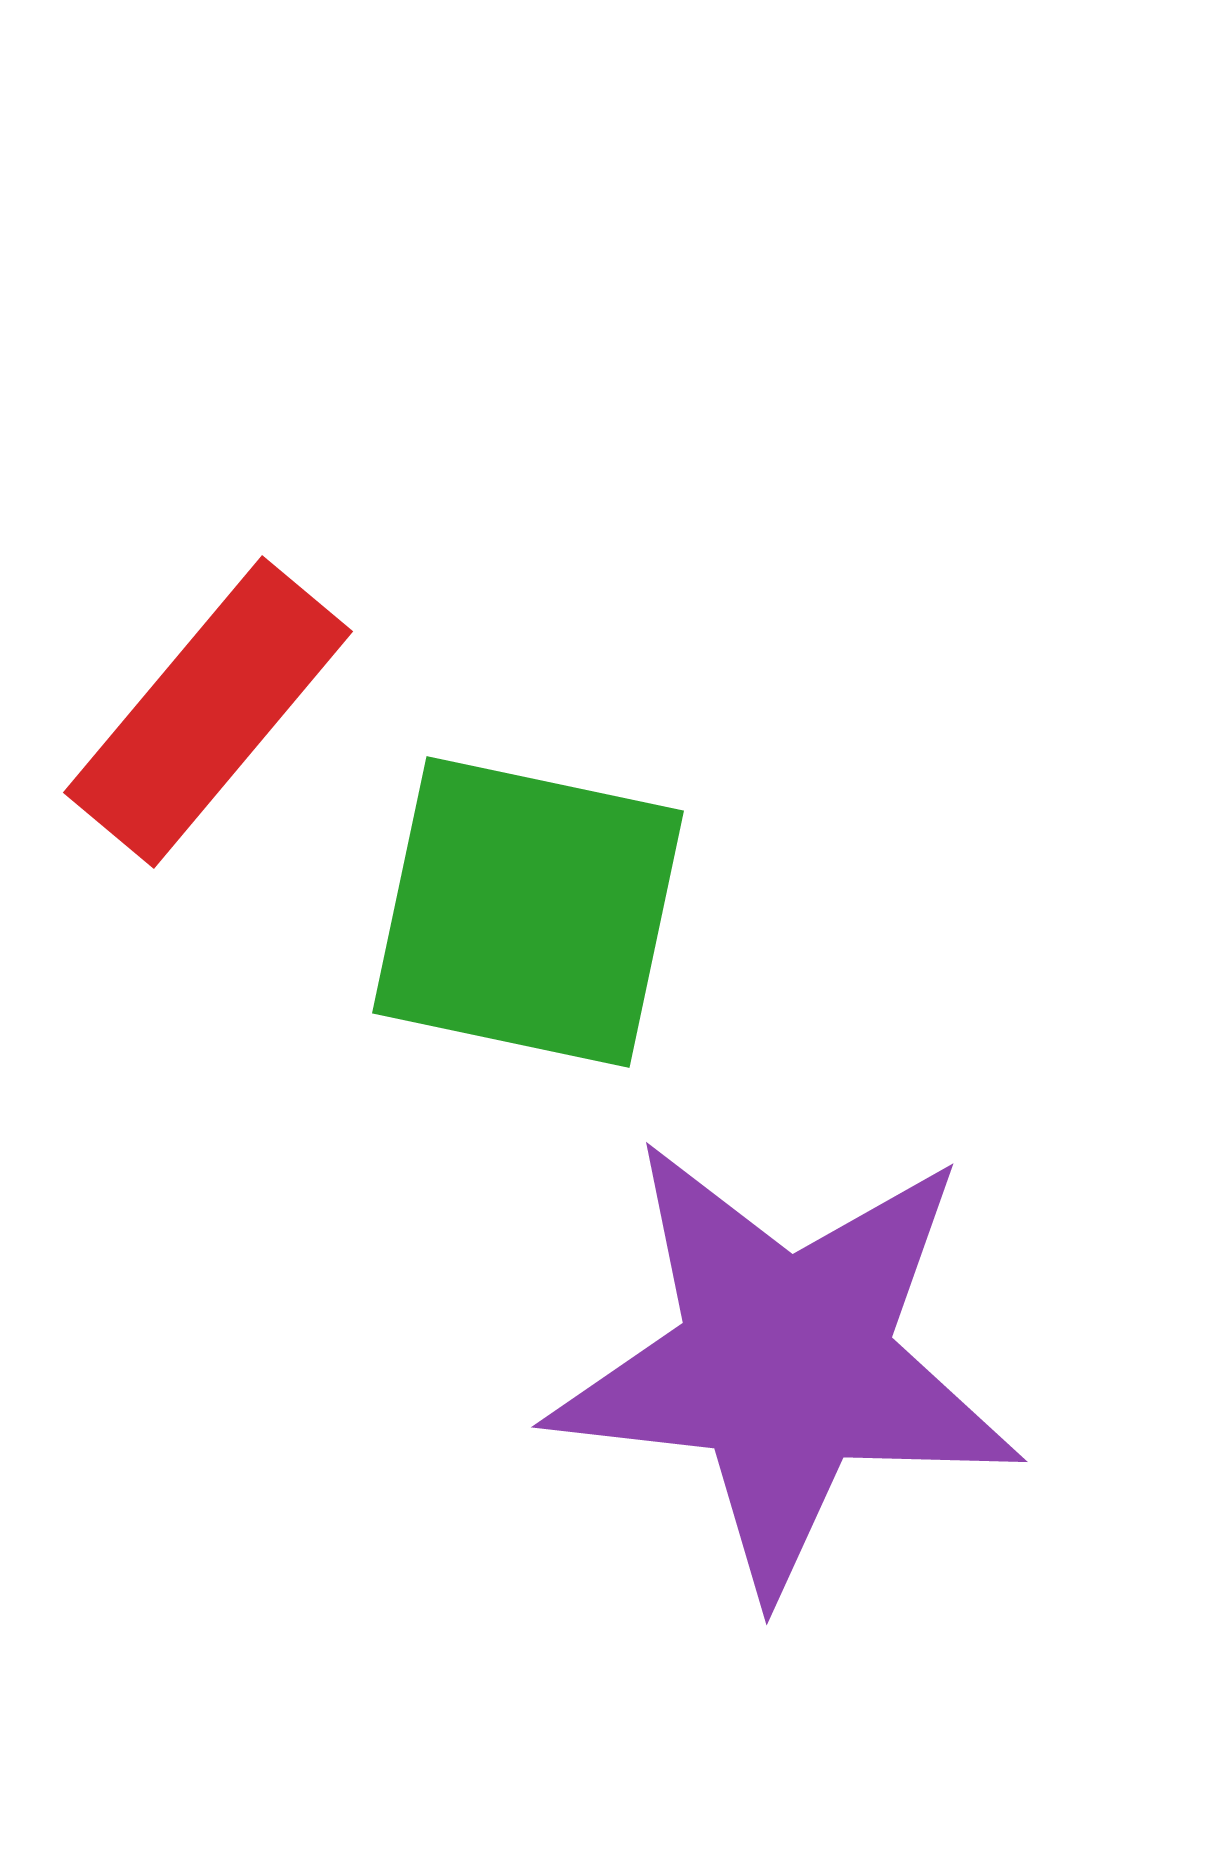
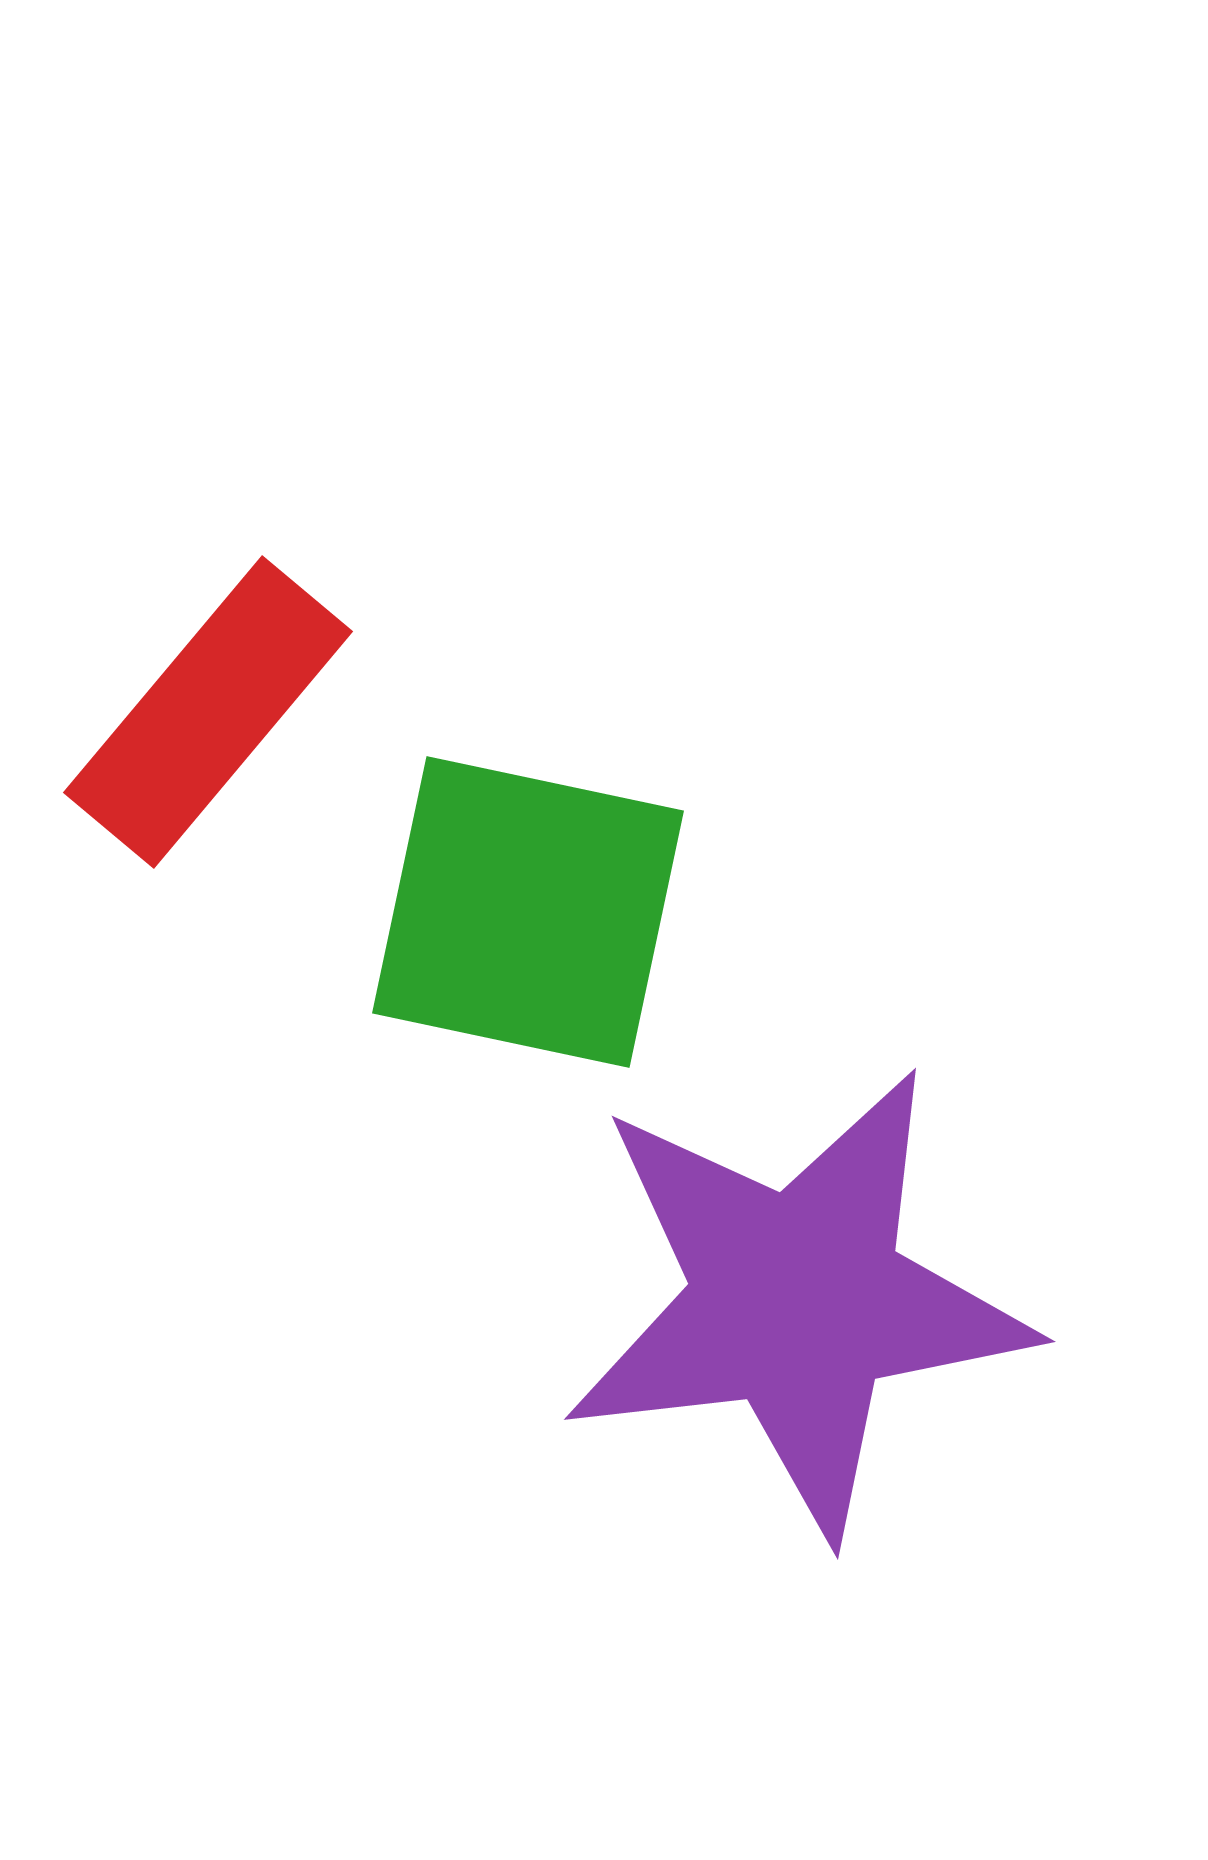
purple star: moved 12 px right, 63 px up; rotated 13 degrees counterclockwise
